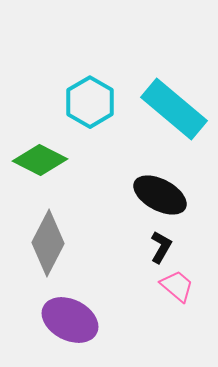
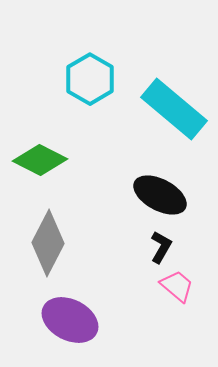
cyan hexagon: moved 23 px up
